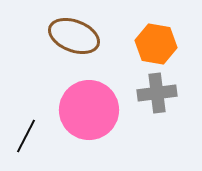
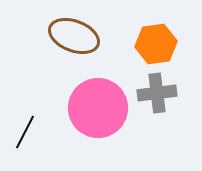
orange hexagon: rotated 18 degrees counterclockwise
pink circle: moved 9 px right, 2 px up
black line: moved 1 px left, 4 px up
